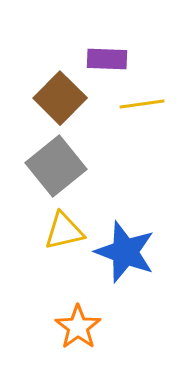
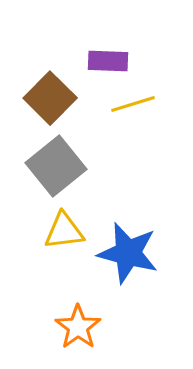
purple rectangle: moved 1 px right, 2 px down
brown square: moved 10 px left
yellow line: moved 9 px left; rotated 9 degrees counterclockwise
yellow triangle: rotated 6 degrees clockwise
blue star: moved 3 px right, 1 px down; rotated 6 degrees counterclockwise
